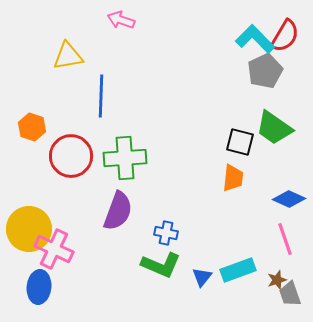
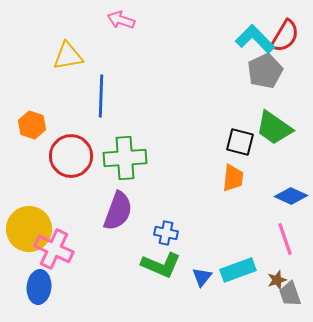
orange hexagon: moved 2 px up
blue diamond: moved 2 px right, 3 px up
